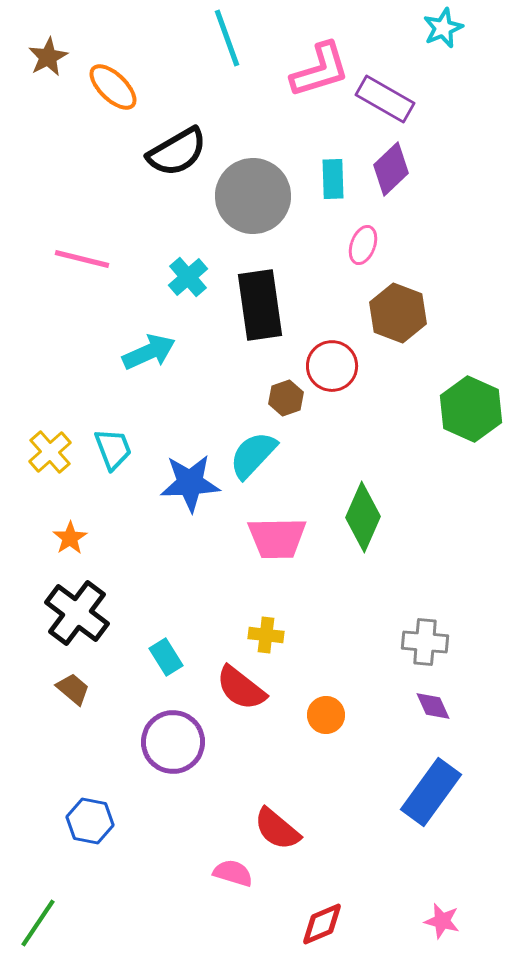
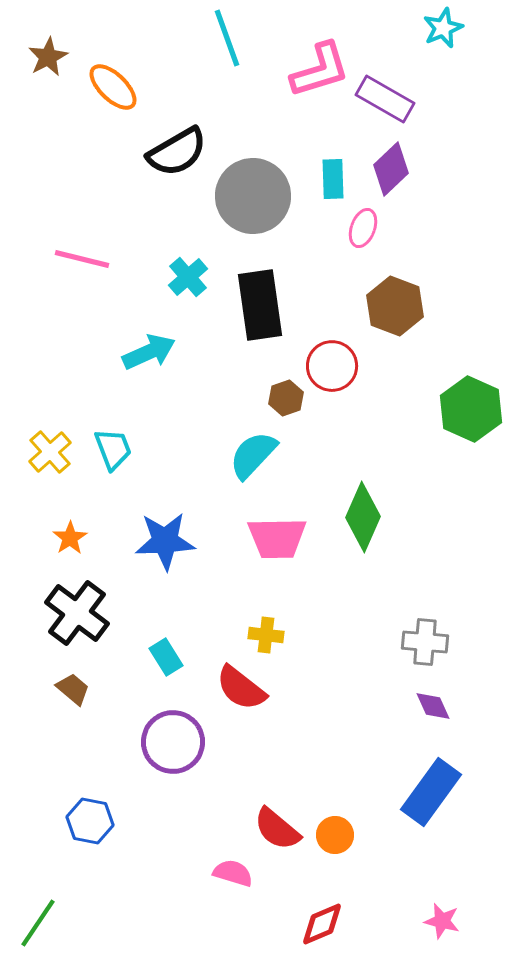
pink ellipse at (363, 245): moved 17 px up
brown hexagon at (398, 313): moved 3 px left, 7 px up
blue star at (190, 483): moved 25 px left, 58 px down
orange circle at (326, 715): moved 9 px right, 120 px down
